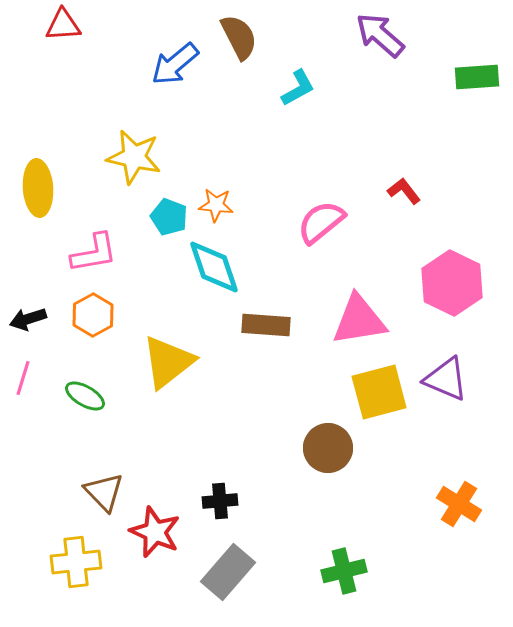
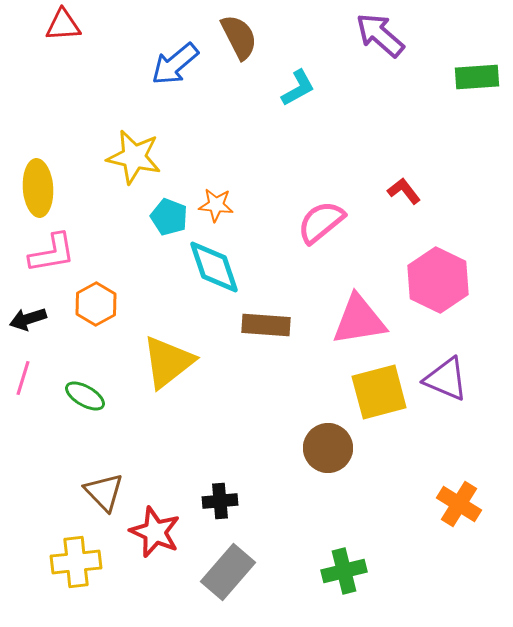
pink L-shape: moved 42 px left
pink hexagon: moved 14 px left, 3 px up
orange hexagon: moved 3 px right, 11 px up
